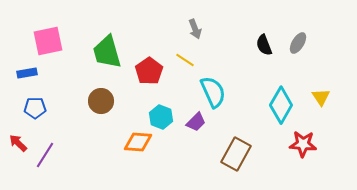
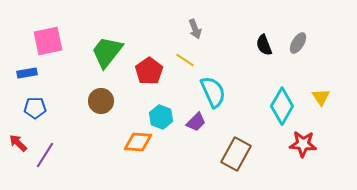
green trapezoid: rotated 54 degrees clockwise
cyan diamond: moved 1 px right, 1 px down
